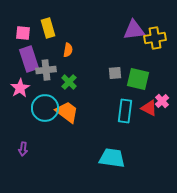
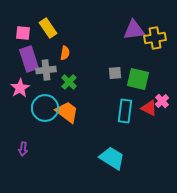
yellow rectangle: rotated 18 degrees counterclockwise
orange semicircle: moved 3 px left, 3 px down
cyan trapezoid: rotated 24 degrees clockwise
